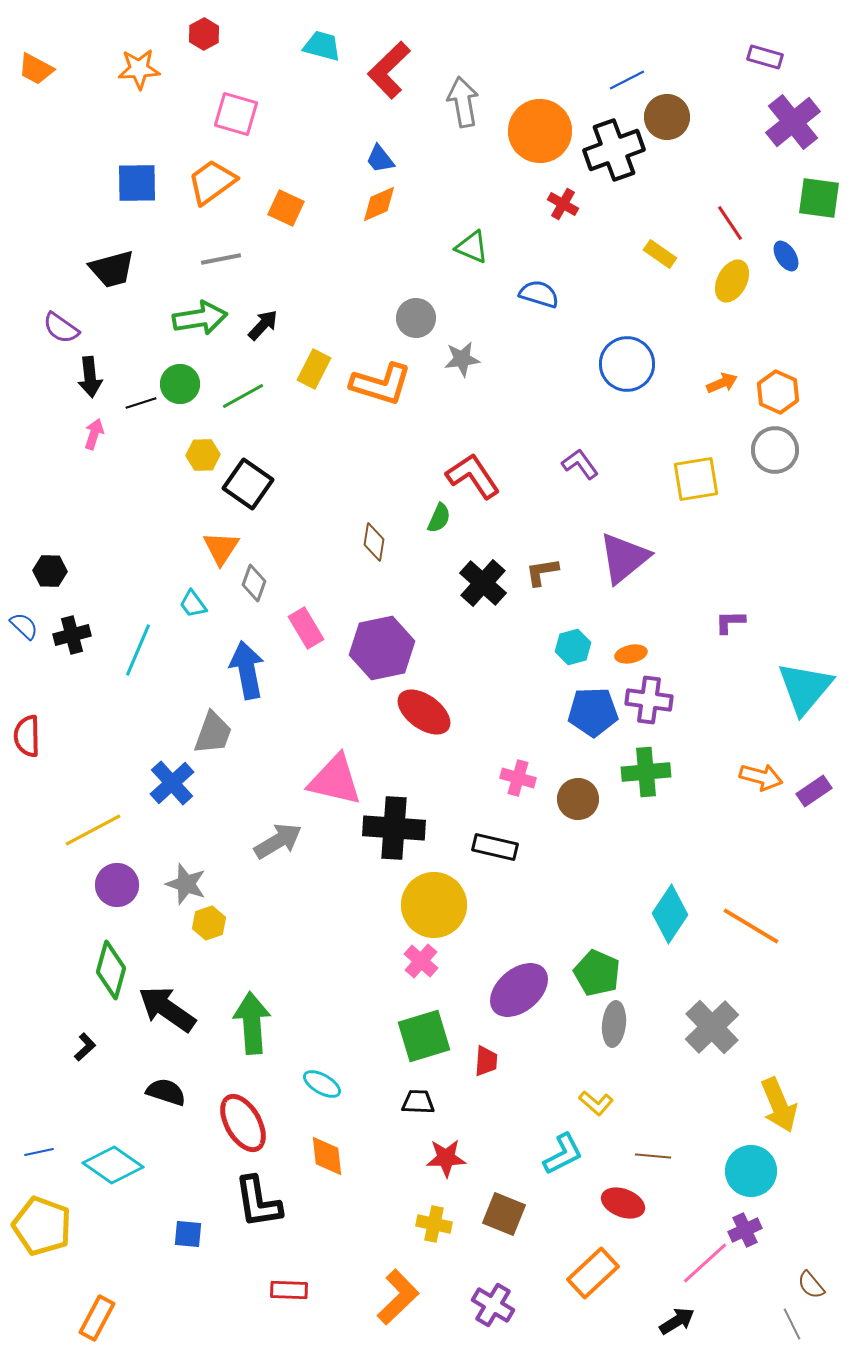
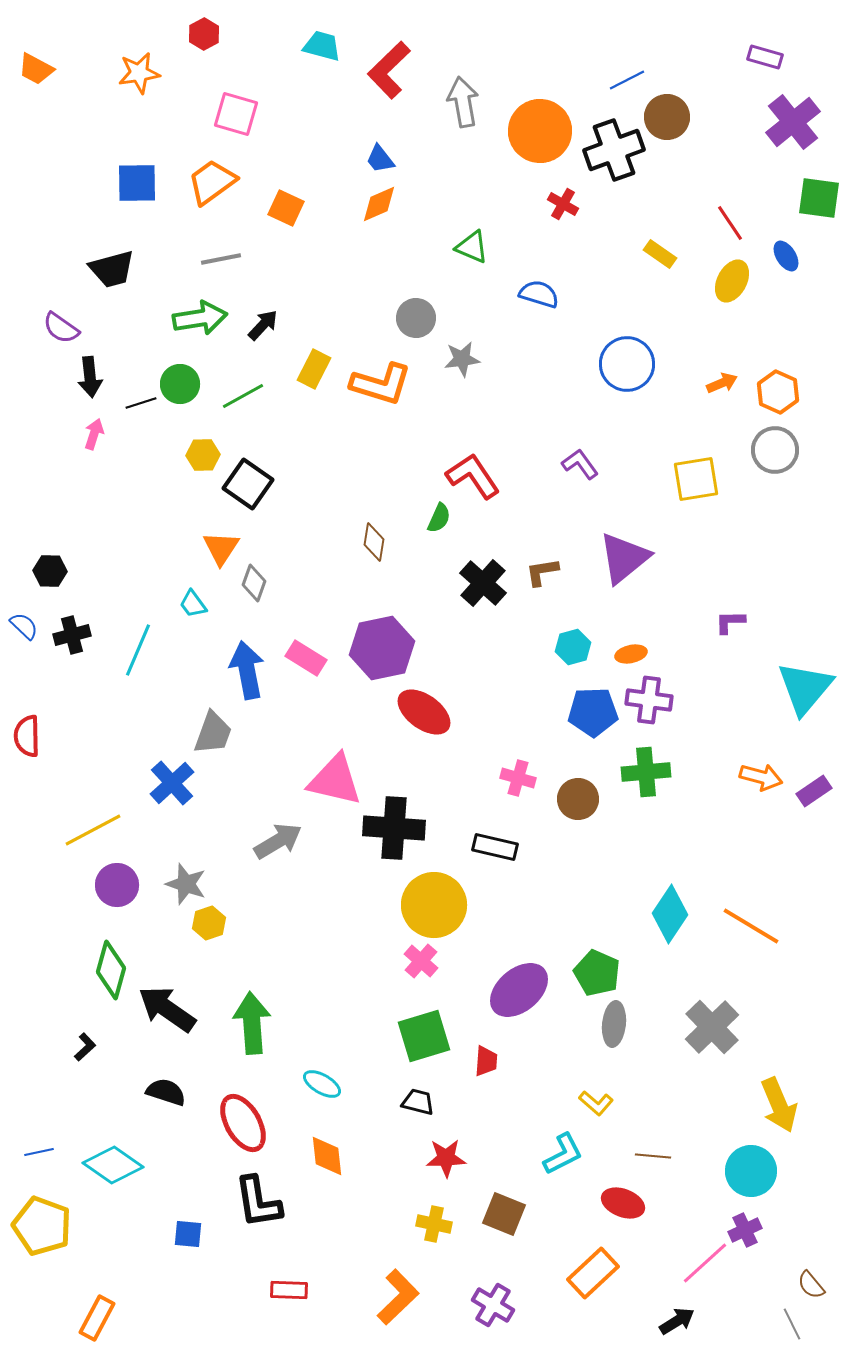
orange star at (139, 69): moved 4 px down; rotated 6 degrees counterclockwise
pink rectangle at (306, 628): moved 30 px down; rotated 27 degrees counterclockwise
black trapezoid at (418, 1102): rotated 12 degrees clockwise
